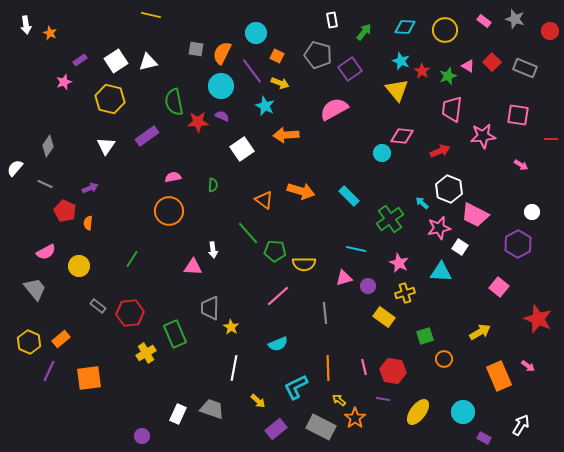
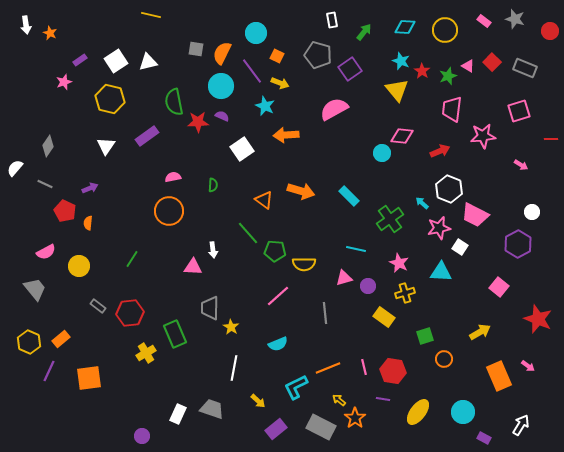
pink square at (518, 115): moved 1 px right, 4 px up; rotated 25 degrees counterclockwise
orange line at (328, 368): rotated 70 degrees clockwise
